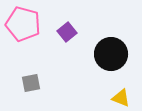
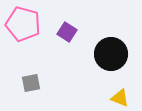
purple square: rotated 18 degrees counterclockwise
yellow triangle: moved 1 px left
